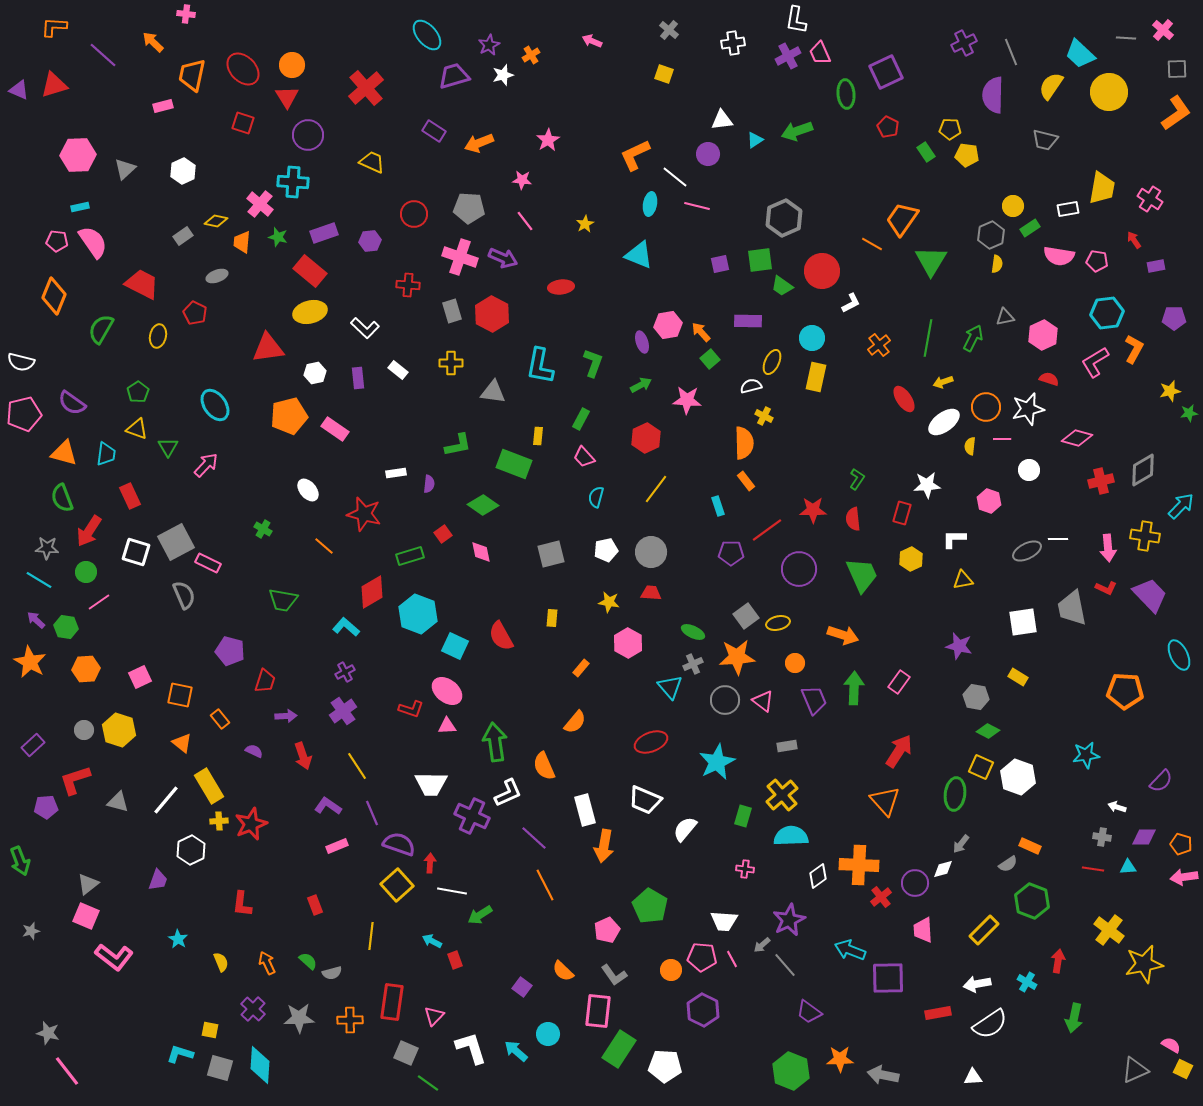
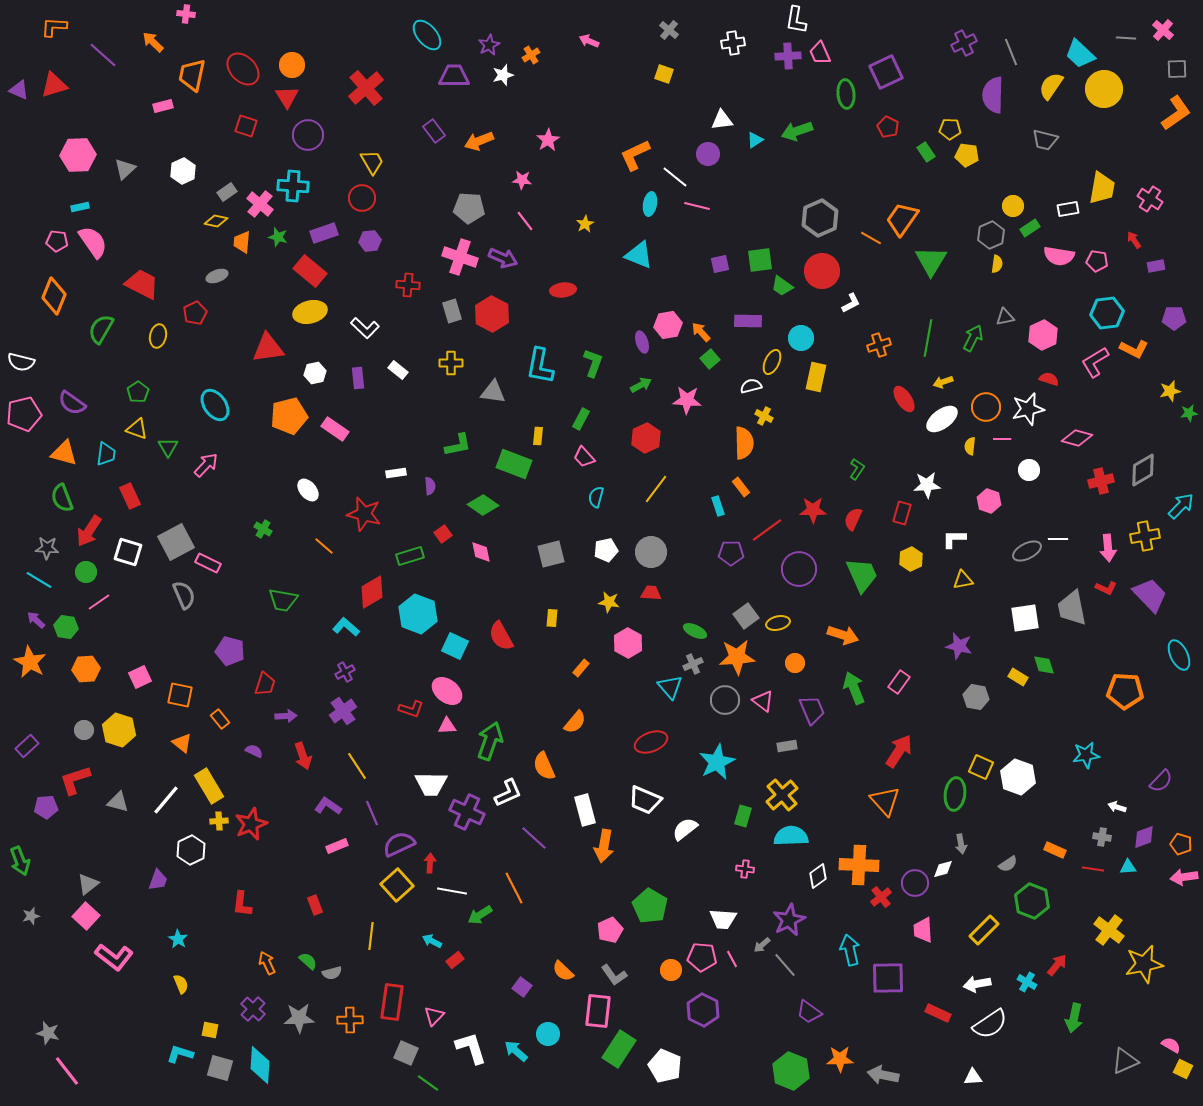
pink arrow at (592, 41): moved 3 px left
purple cross at (788, 56): rotated 25 degrees clockwise
purple trapezoid at (454, 76): rotated 16 degrees clockwise
yellow circle at (1109, 92): moved 5 px left, 3 px up
red square at (243, 123): moved 3 px right, 3 px down
purple rectangle at (434, 131): rotated 20 degrees clockwise
orange arrow at (479, 143): moved 2 px up
yellow trapezoid at (372, 162): rotated 36 degrees clockwise
cyan cross at (293, 182): moved 4 px down
red circle at (414, 214): moved 52 px left, 16 px up
gray hexagon at (784, 218): moved 36 px right
gray rectangle at (183, 236): moved 44 px right, 44 px up
orange line at (872, 244): moved 1 px left, 6 px up
red ellipse at (561, 287): moved 2 px right, 3 px down
red pentagon at (195, 313): rotated 20 degrees clockwise
cyan circle at (812, 338): moved 11 px left
orange cross at (879, 345): rotated 20 degrees clockwise
orange L-shape at (1134, 349): rotated 88 degrees clockwise
white ellipse at (944, 422): moved 2 px left, 3 px up
green L-shape at (857, 479): moved 10 px up
orange rectangle at (746, 481): moved 5 px left, 6 px down
purple semicircle at (429, 484): moved 1 px right, 2 px down; rotated 12 degrees counterclockwise
red semicircle at (853, 519): rotated 30 degrees clockwise
yellow cross at (1145, 536): rotated 20 degrees counterclockwise
white square at (136, 552): moved 8 px left
white square at (1023, 622): moved 2 px right, 4 px up
green ellipse at (693, 632): moved 2 px right, 1 px up
red trapezoid at (265, 681): moved 3 px down
green arrow at (854, 688): rotated 24 degrees counterclockwise
purple trapezoid at (814, 700): moved 2 px left, 10 px down
green diamond at (988, 731): moved 56 px right, 66 px up; rotated 45 degrees clockwise
green arrow at (495, 742): moved 5 px left, 1 px up; rotated 27 degrees clockwise
purple rectangle at (33, 745): moved 6 px left, 1 px down
purple cross at (472, 816): moved 5 px left, 4 px up
white semicircle at (685, 829): rotated 12 degrees clockwise
purple diamond at (1144, 837): rotated 20 degrees counterclockwise
purple semicircle at (399, 844): rotated 44 degrees counterclockwise
gray arrow at (961, 844): rotated 48 degrees counterclockwise
orange rectangle at (1030, 846): moved 25 px right, 4 px down
orange line at (545, 885): moved 31 px left, 3 px down
pink square at (86, 916): rotated 20 degrees clockwise
white trapezoid at (724, 921): moved 1 px left, 2 px up
pink pentagon at (607, 930): moved 3 px right
gray star at (31, 931): moved 15 px up
cyan arrow at (850, 950): rotated 56 degrees clockwise
red rectangle at (455, 960): rotated 72 degrees clockwise
red arrow at (1058, 961): moved 1 px left, 4 px down; rotated 30 degrees clockwise
yellow semicircle at (221, 962): moved 40 px left, 22 px down
red rectangle at (938, 1013): rotated 35 degrees clockwise
white pentagon at (665, 1066): rotated 20 degrees clockwise
gray triangle at (1135, 1070): moved 10 px left, 9 px up
